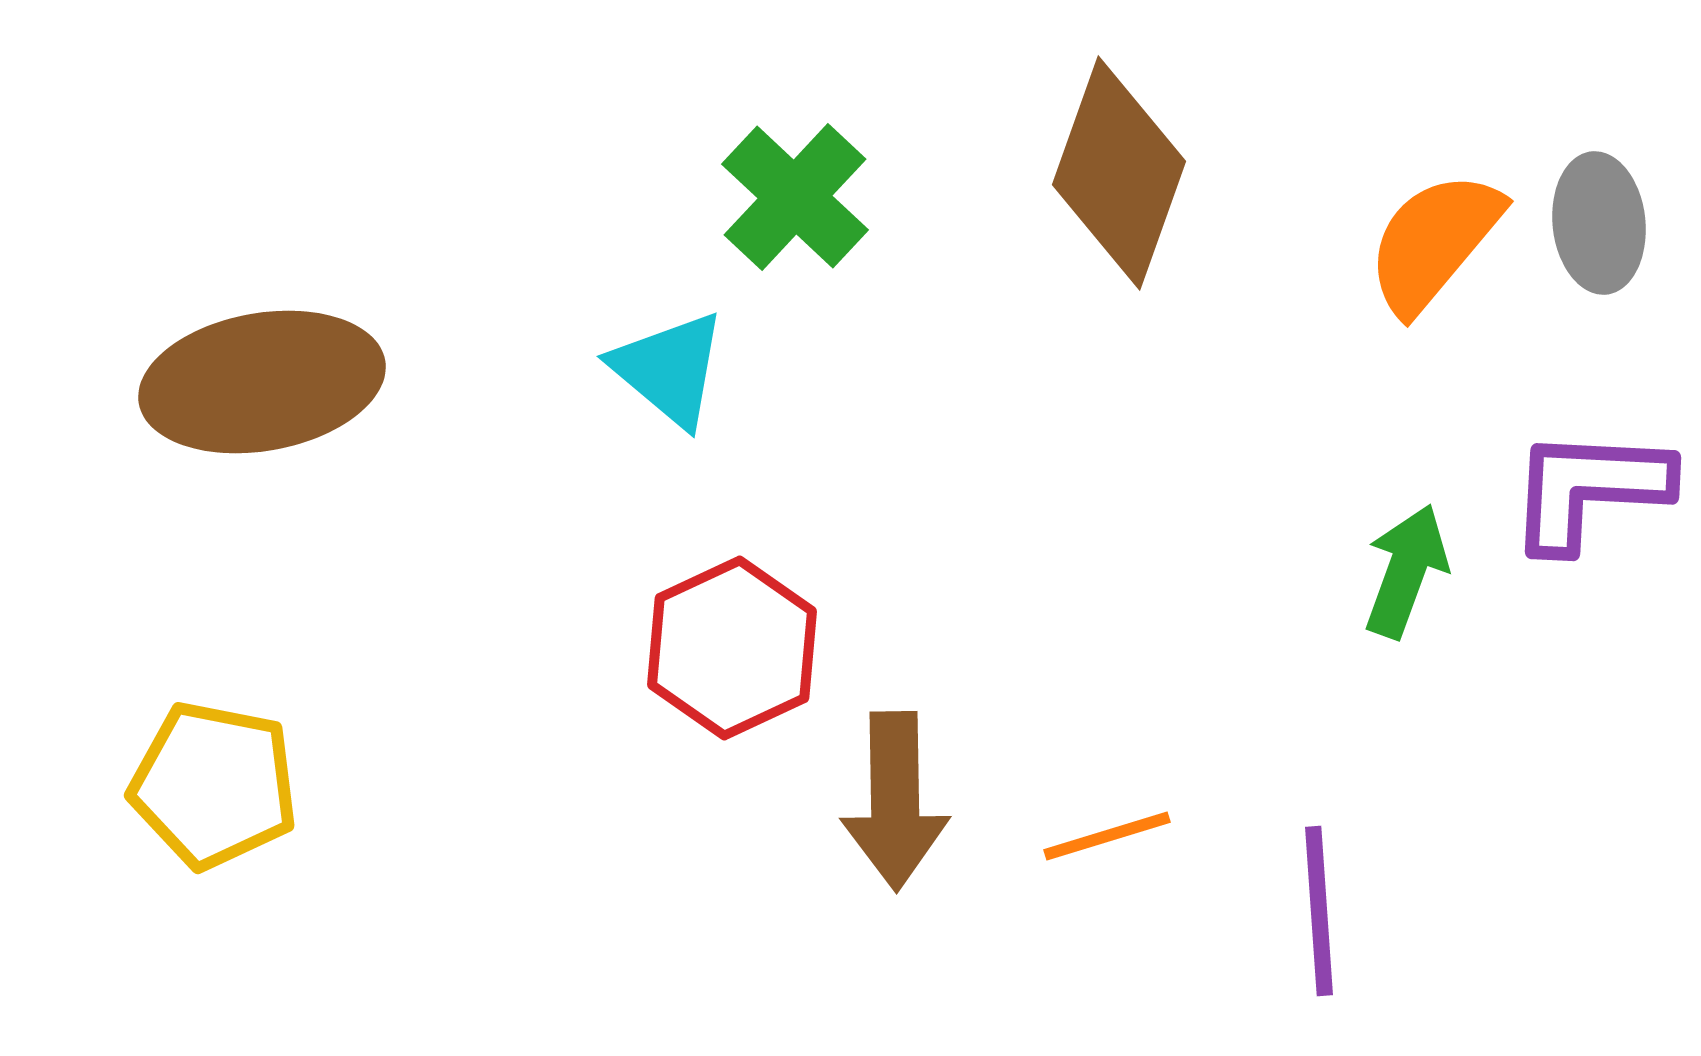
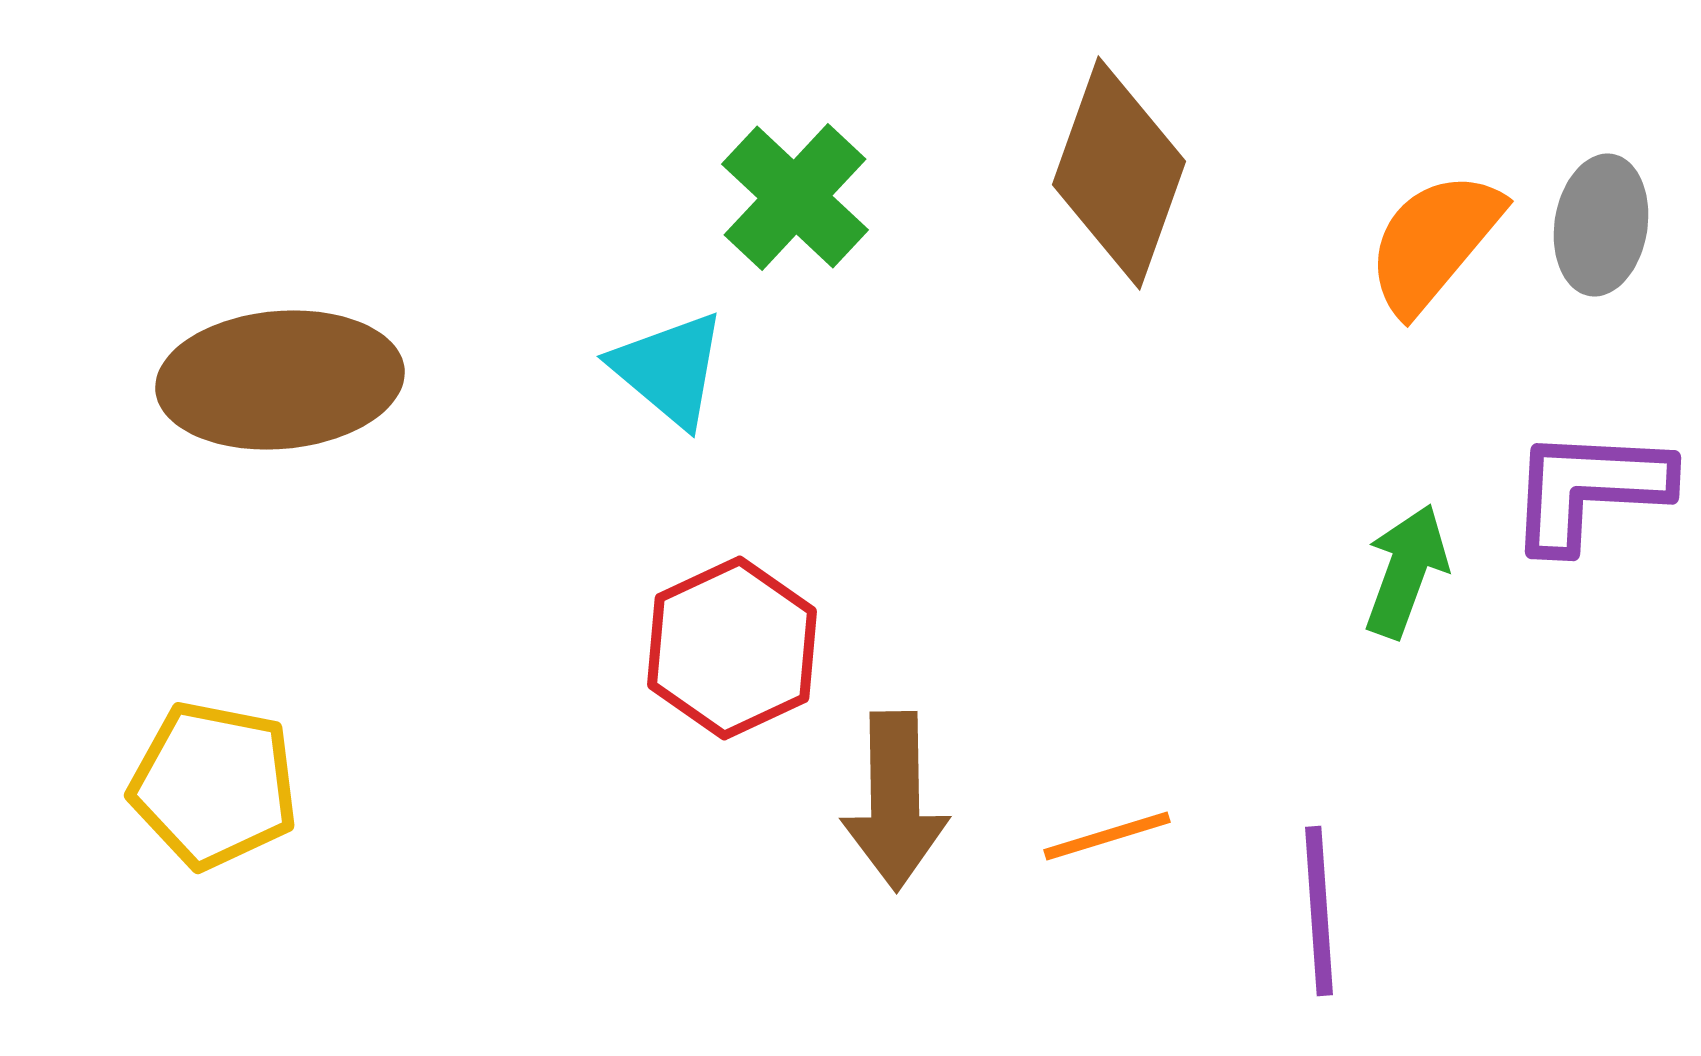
gray ellipse: moved 2 px right, 2 px down; rotated 15 degrees clockwise
brown ellipse: moved 18 px right, 2 px up; rotated 5 degrees clockwise
